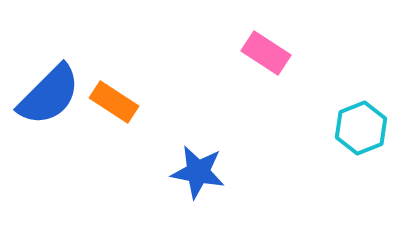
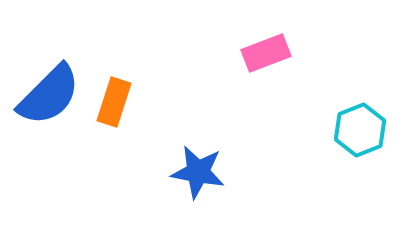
pink rectangle: rotated 54 degrees counterclockwise
orange rectangle: rotated 75 degrees clockwise
cyan hexagon: moved 1 px left, 2 px down
